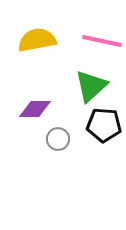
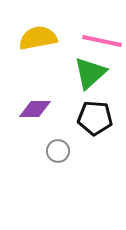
yellow semicircle: moved 1 px right, 2 px up
green triangle: moved 1 px left, 13 px up
black pentagon: moved 9 px left, 7 px up
gray circle: moved 12 px down
